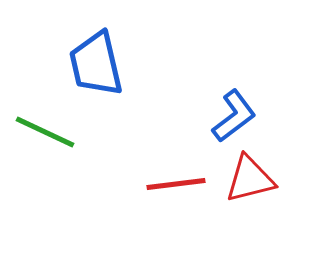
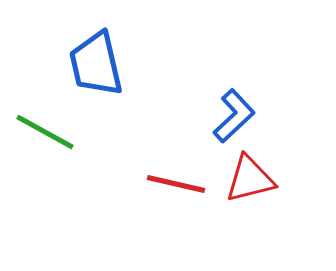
blue L-shape: rotated 6 degrees counterclockwise
green line: rotated 4 degrees clockwise
red line: rotated 20 degrees clockwise
